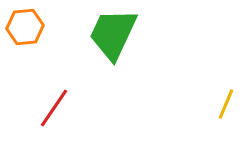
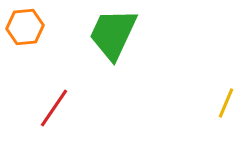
yellow line: moved 1 px up
